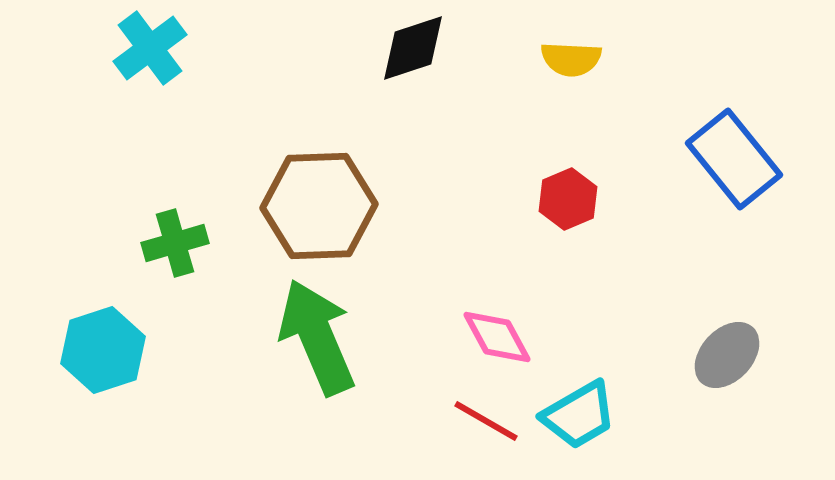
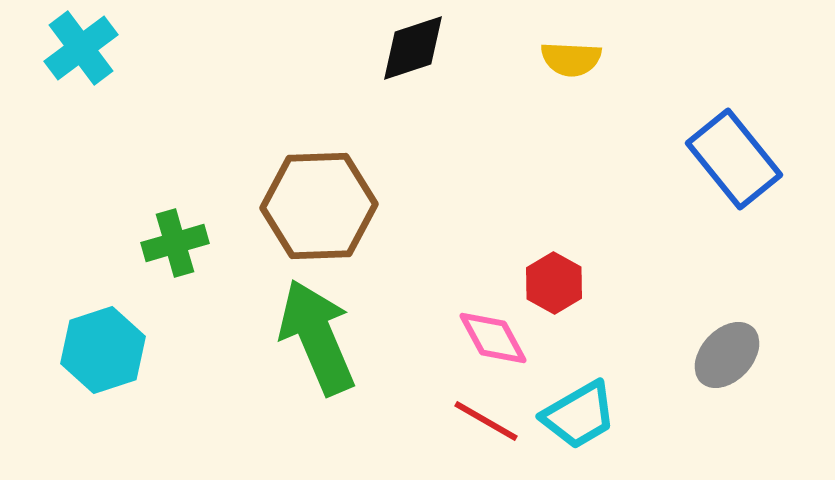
cyan cross: moved 69 px left
red hexagon: moved 14 px left, 84 px down; rotated 8 degrees counterclockwise
pink diamond: moved 4 px left, 1 px down
